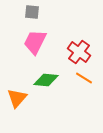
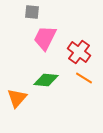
pink trapezoid: moved 10 px right, 4 px up
